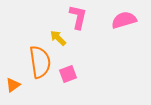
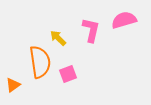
pink L-shape: moved 13 px right, 13 px down
